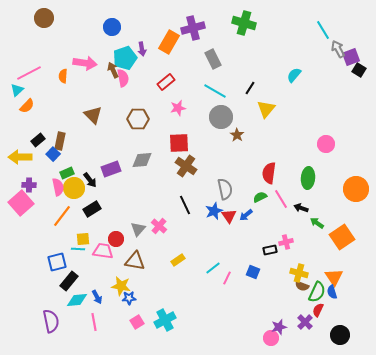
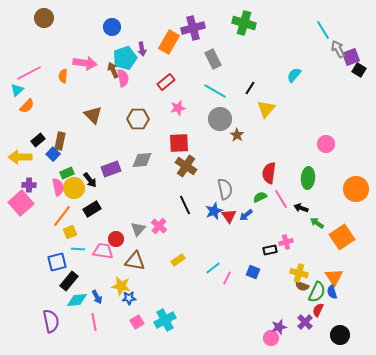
gray circle at (221, 117): moved 1 px left, 2 px down
yellow square at (83, 239): moved 13 px left, 7 px up; rotated 16 degrees counterclockwise
